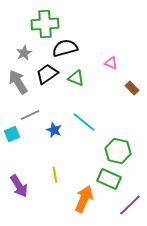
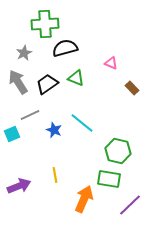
black trapezoid: moved 10 px down
cyan line: moved 2 px left, 1 px down
green rectangle: rotated 15 degrees counterclockwise
purple arrow: rotated 80 degrees counterclockwise
